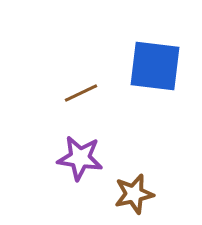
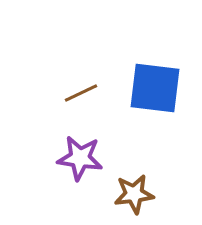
blue square: moved 22 px down
brown star: rotated 6 degrees clockwise
